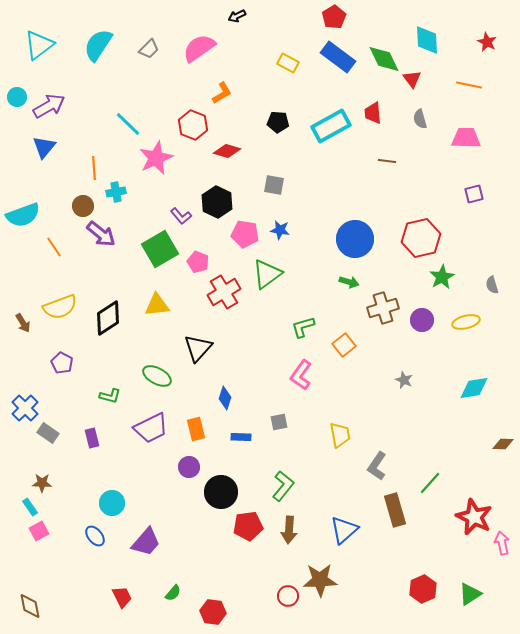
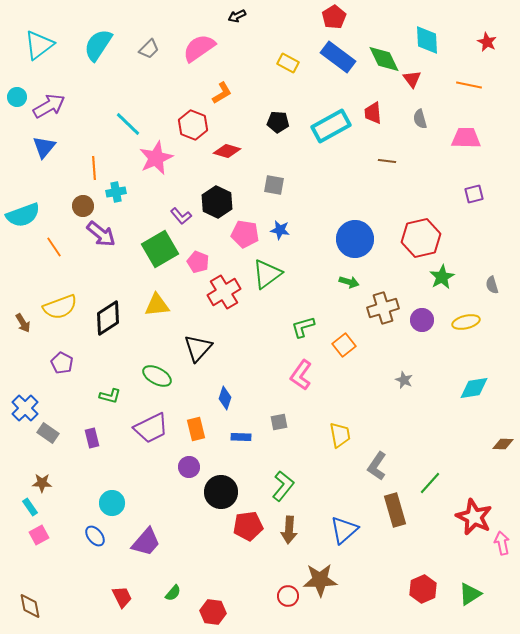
pink square at (39, 531): moved 4 px down
